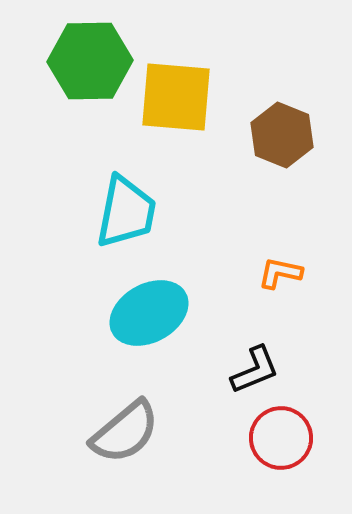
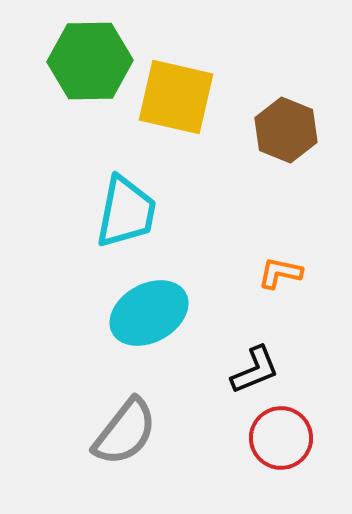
yellow square: rotated 8 degrees clockwise
brown hexagon: moved 4 px right, 5 px up
gray semicircle: rotated 12 degrees counterclockwise
